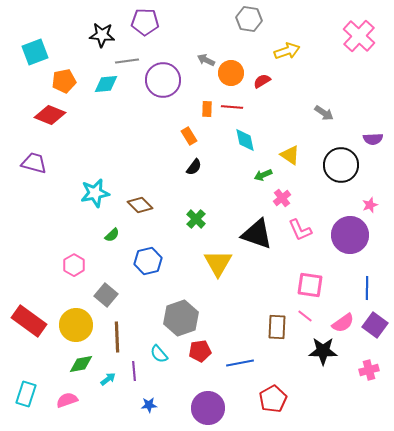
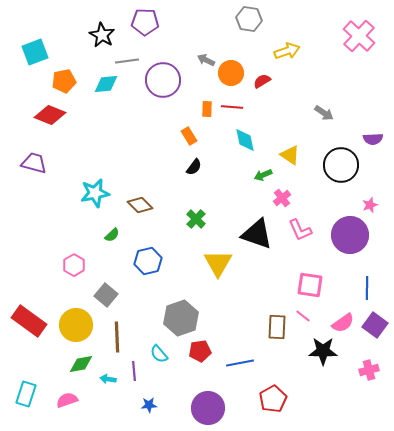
black star at (102, 35): rotated 25 degrees clockwise
pink line at (305, 316): moved 2 px left
cyan arrow at (108, 379): rotated 133 degrees counterclockwise
